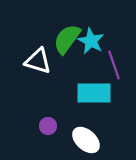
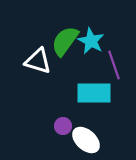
green semicircle: moved 2 px left, 2 px down
purple circle: moved 15 px right
